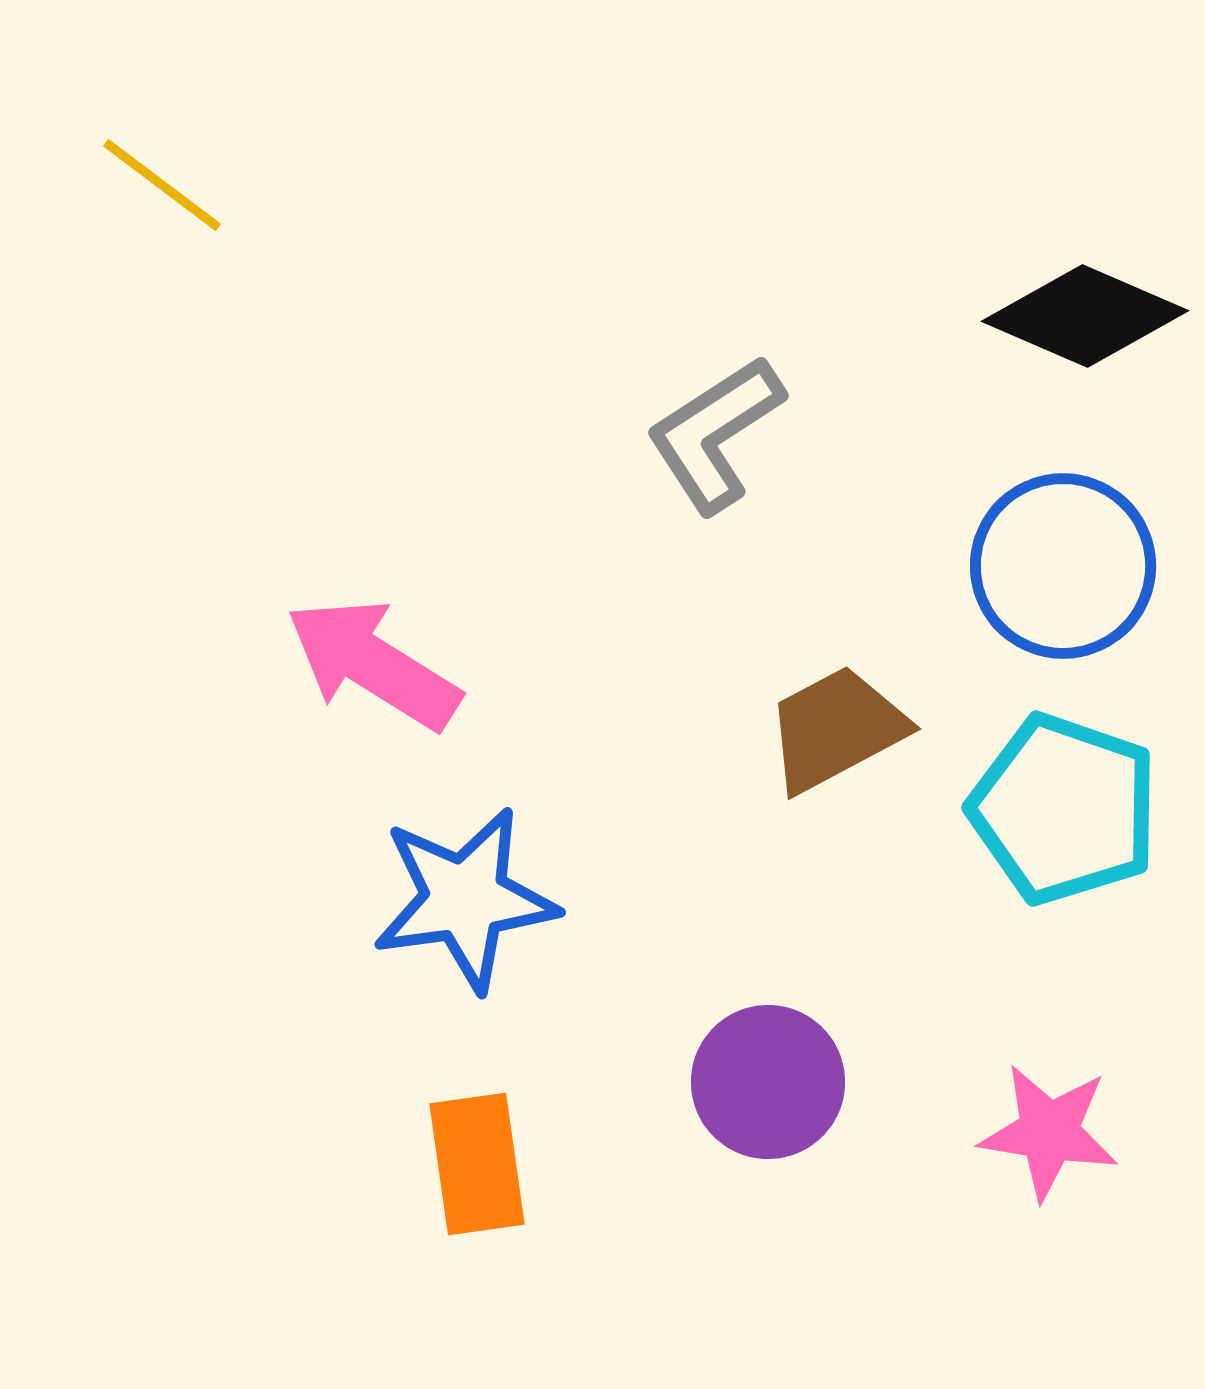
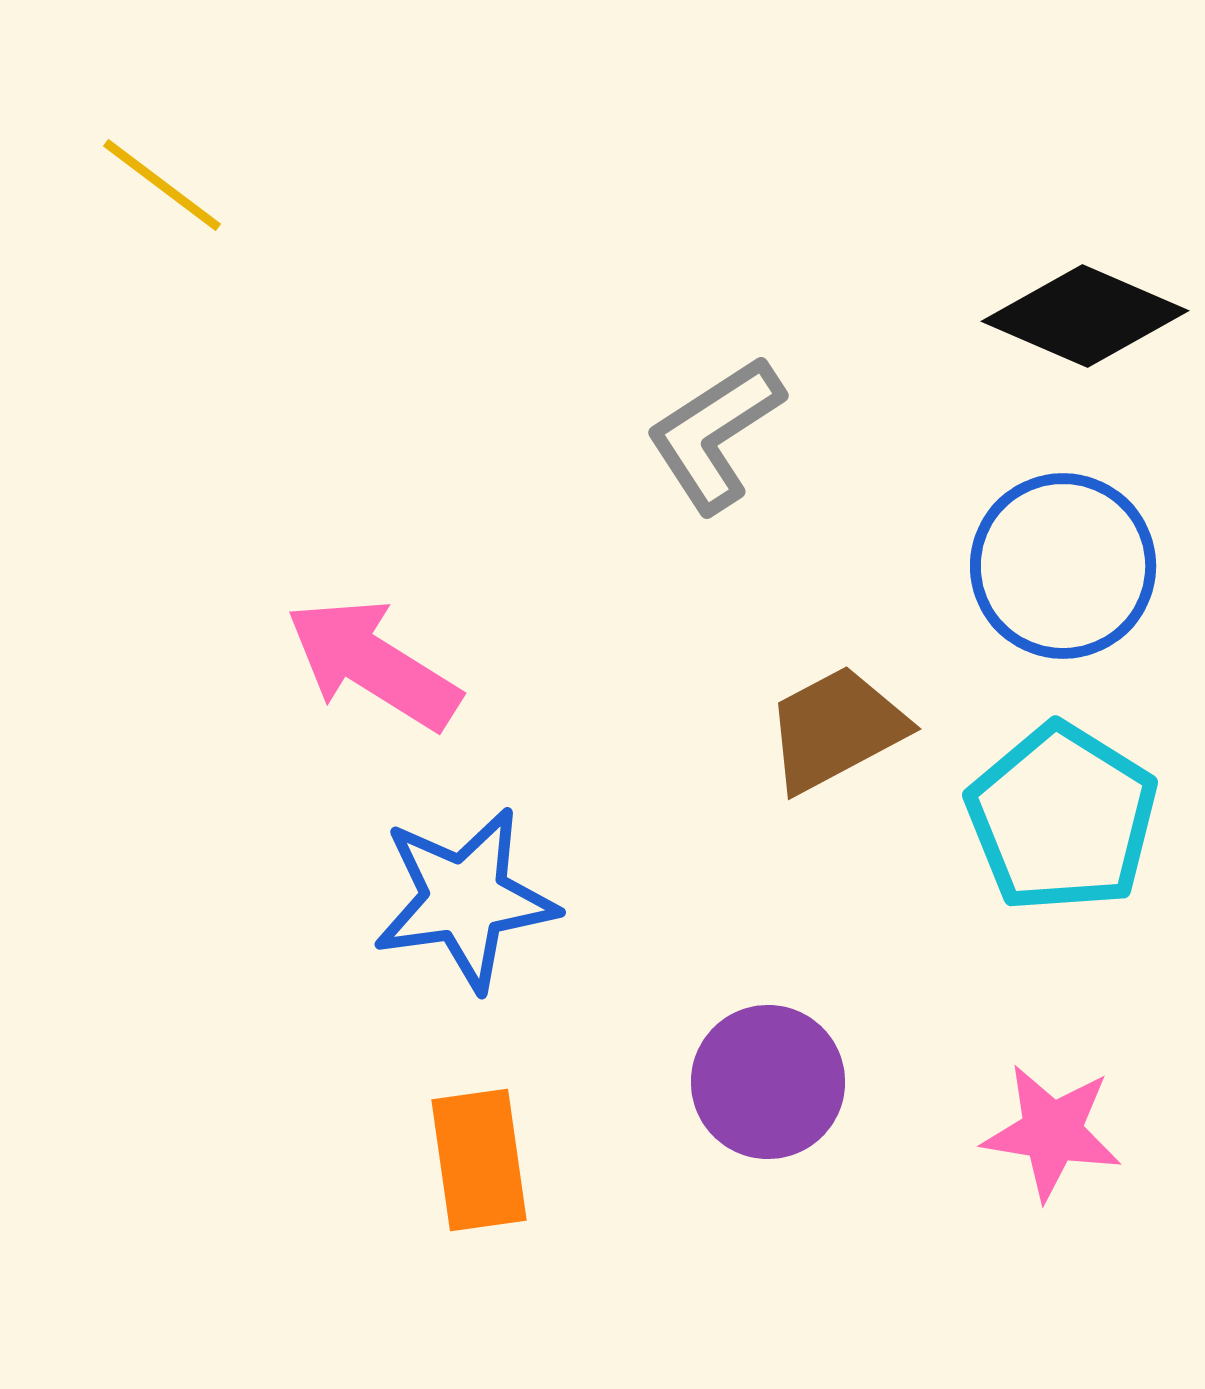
cyan pentagon: moved 2 px left, 9 px down; rotated 13 degrees clockwise
pink star: moved 3 px right
orange rectangle: moved 2 px right, 4 px up
